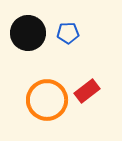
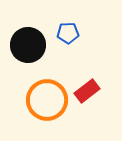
black circle: moved 12 px down
